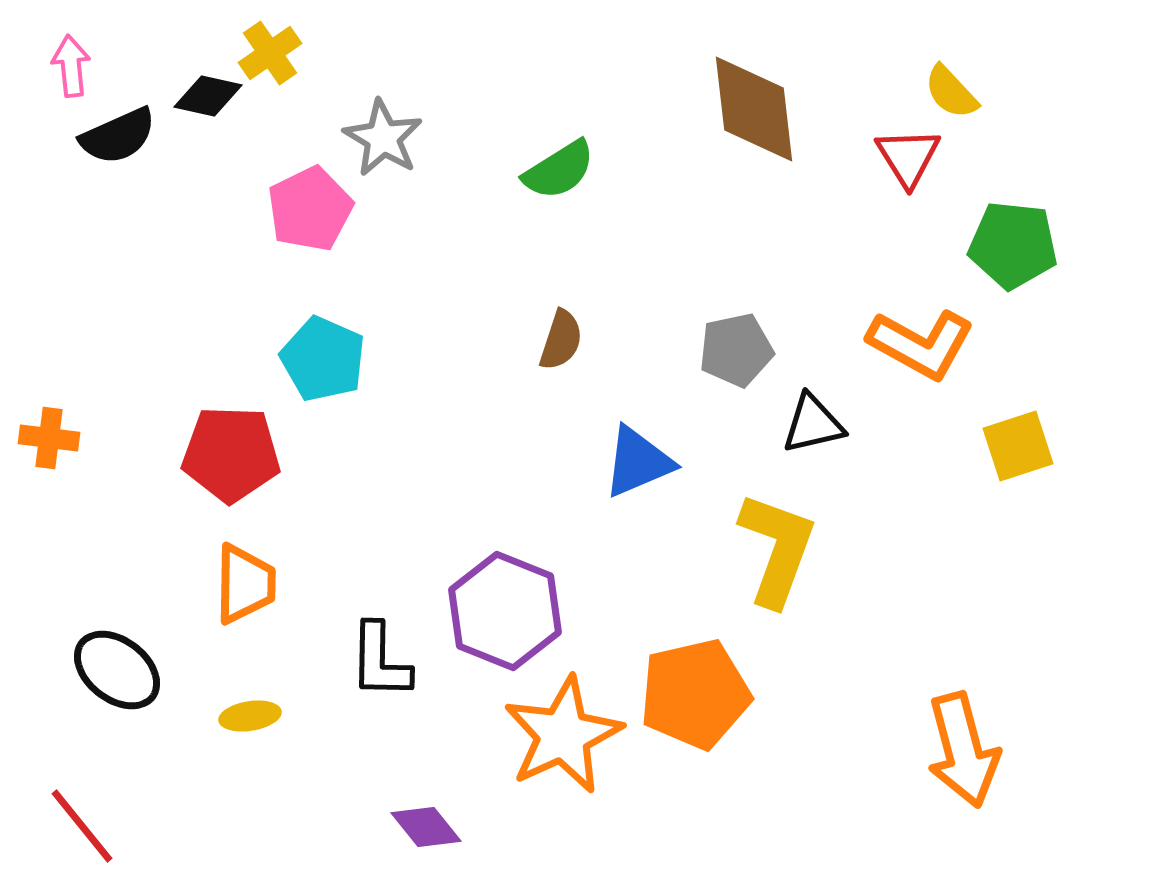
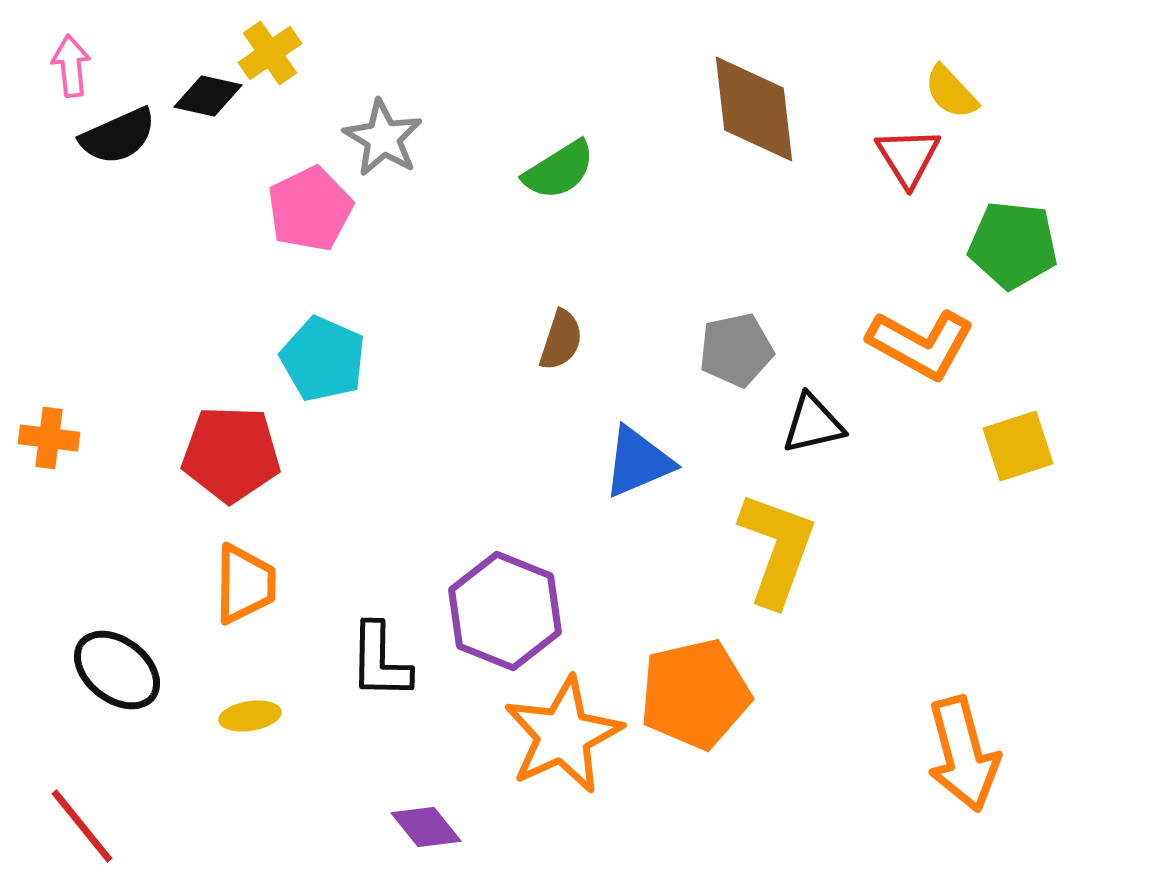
orange arrow: moved 4 px down
